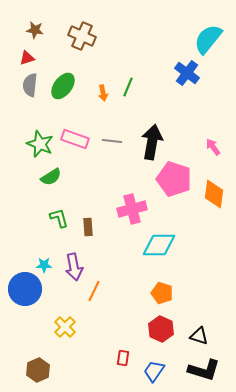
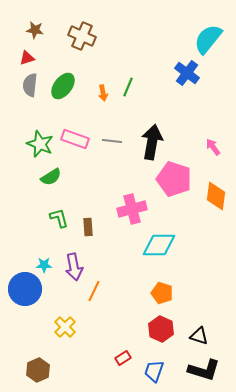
orange diamond: moved 2 px right, 2 px down
red rectangle: rotated 49 degrees clockwise
blue trapezoid: rotated 15 degrees counterclockwise
